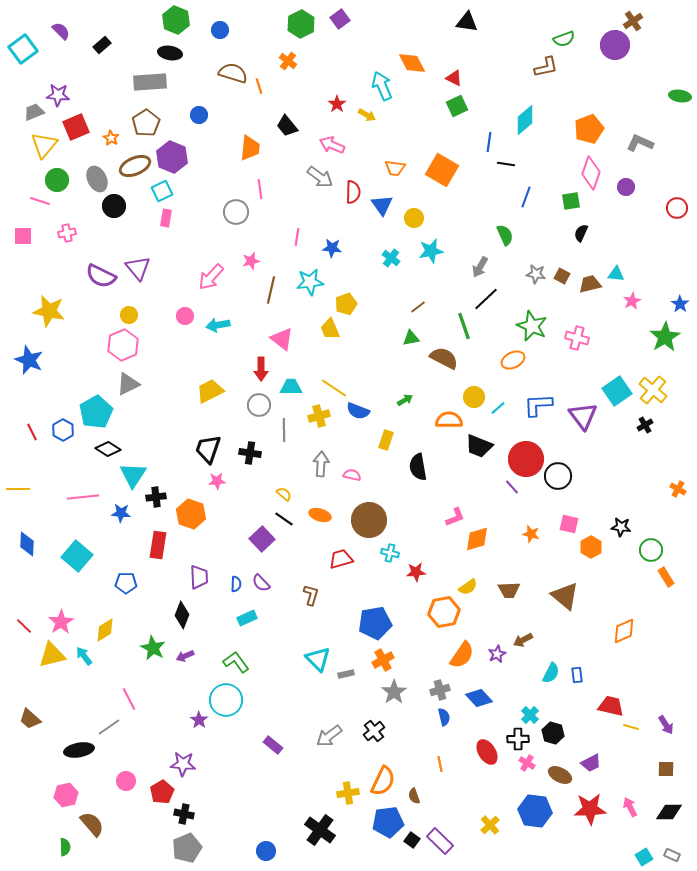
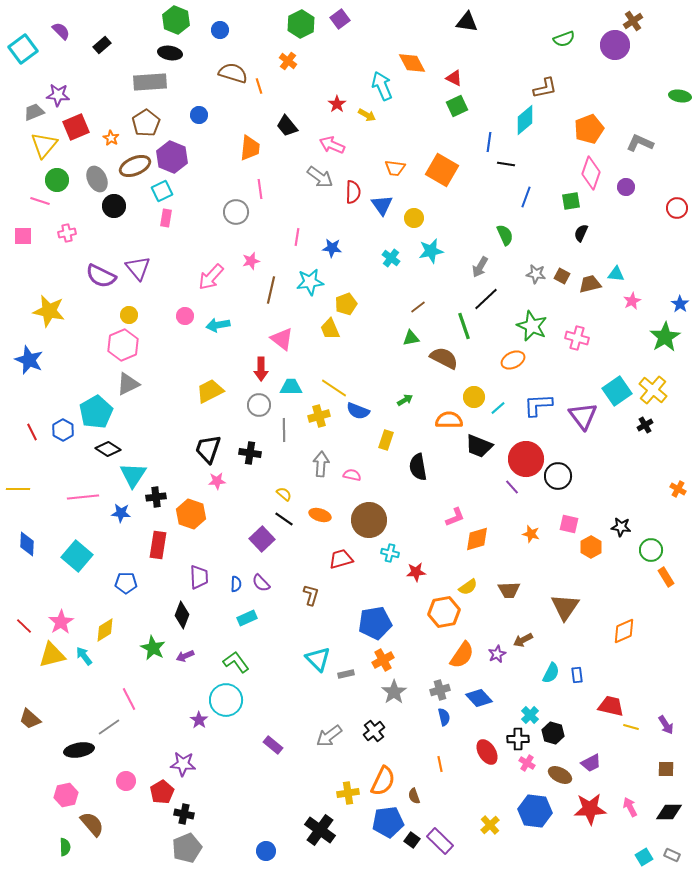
brown L-shape at (546, 67): moved 1 px left, 21 px down
brown triangle at (565, 596): moved 11 px down; rotated 24 degrees clockwise
